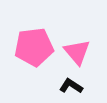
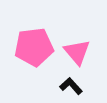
black L-shape: rotated 15 degrees clockwise
